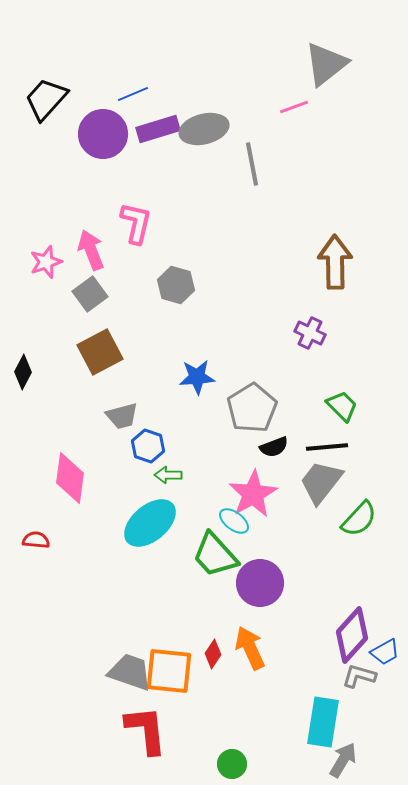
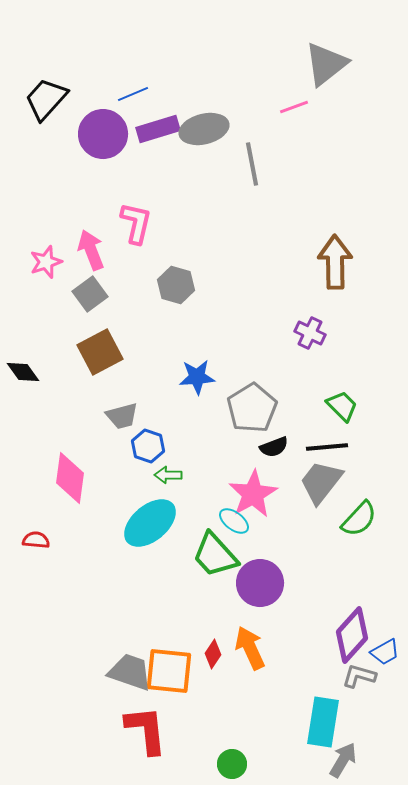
black diamond at (23, 372): rotated 64 degrees counterclockwise
